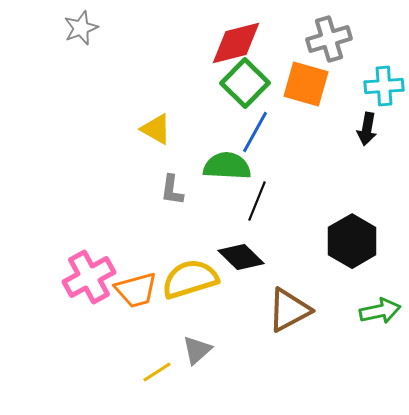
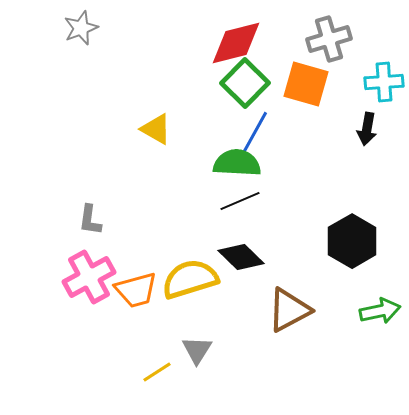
cyan cross: moved 4 px up
green semicircle: moved 10 px right, 3 px up
gray L-shape: moved 82 px left, 30 px down
black line: moved 17 px left; rotated 45 degrees clockwise
gray triangle: rotated 16 degrees counterclockwise
